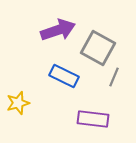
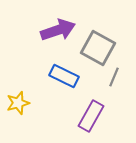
purple rectangle: moved 2 px left, 3 px up; rotated 68 degrees counterclockwise
